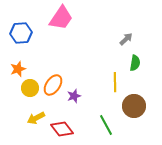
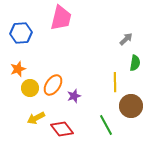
pink trapezoid: rotated 20 degrees counterclockwise
brown circle: moved 3 px left
